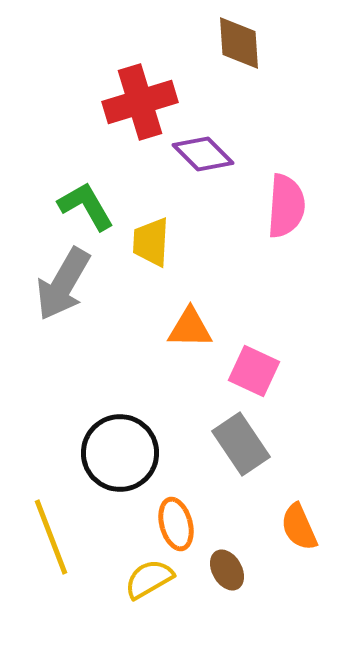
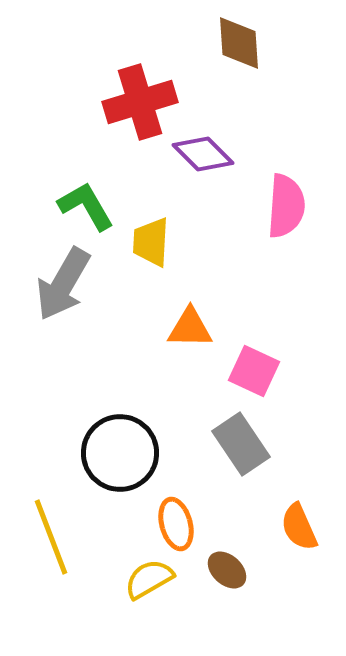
brown ellipse: rotated 18 degrees counterclockwise
